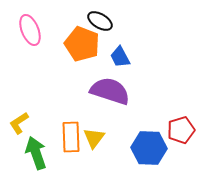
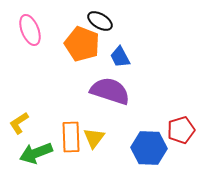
green arrow: rotated 92 degrees counterclockwise
